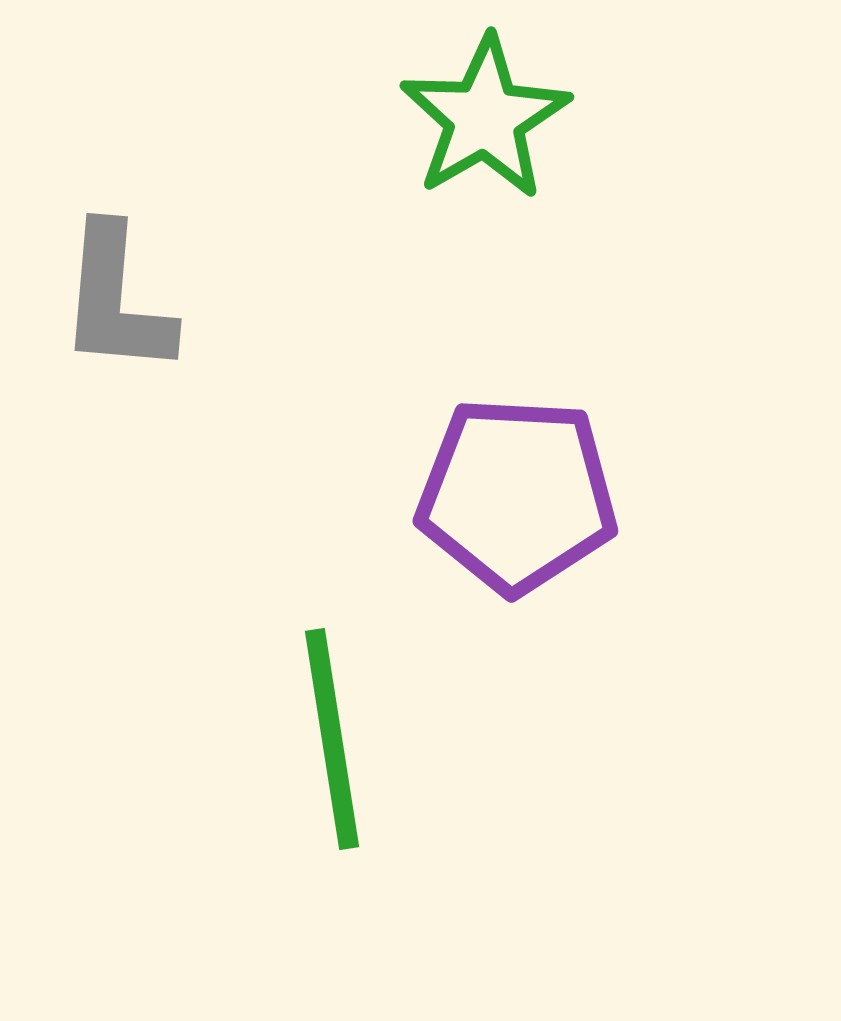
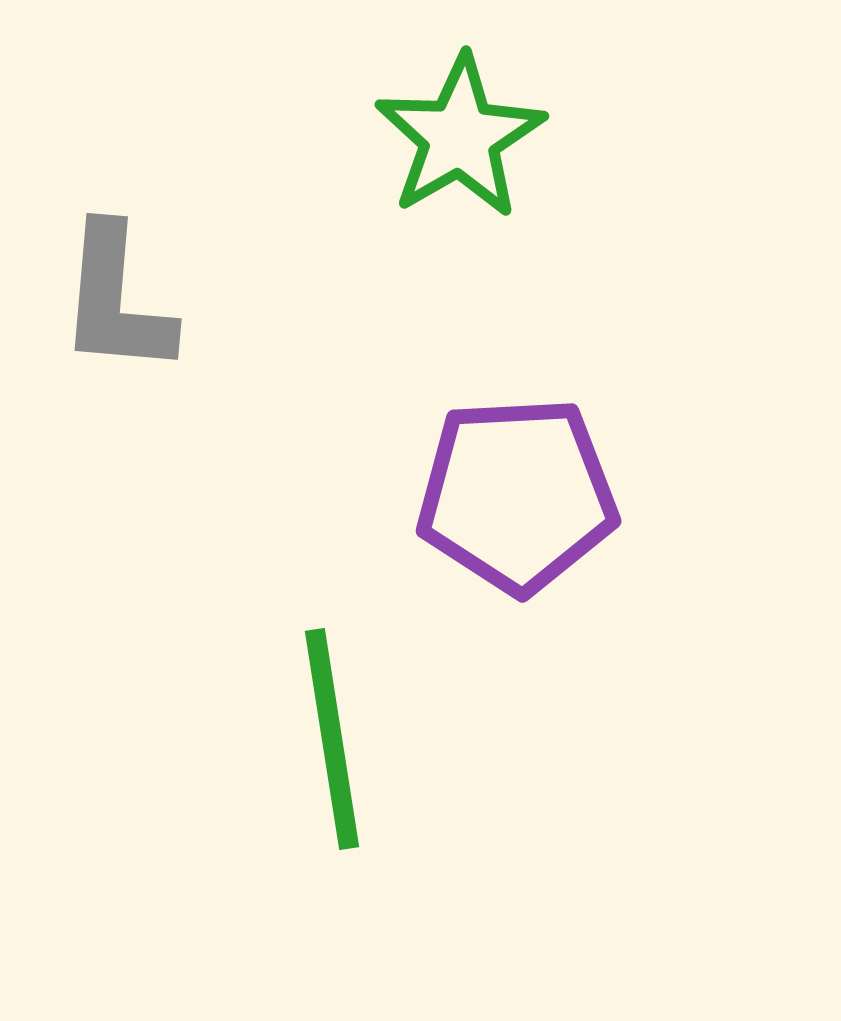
green star: moved 25 px left, 19 px down
purple pentagon: rotated 6 degrees counterclockwise
